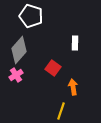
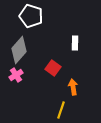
yellow line: moved 1 px up
